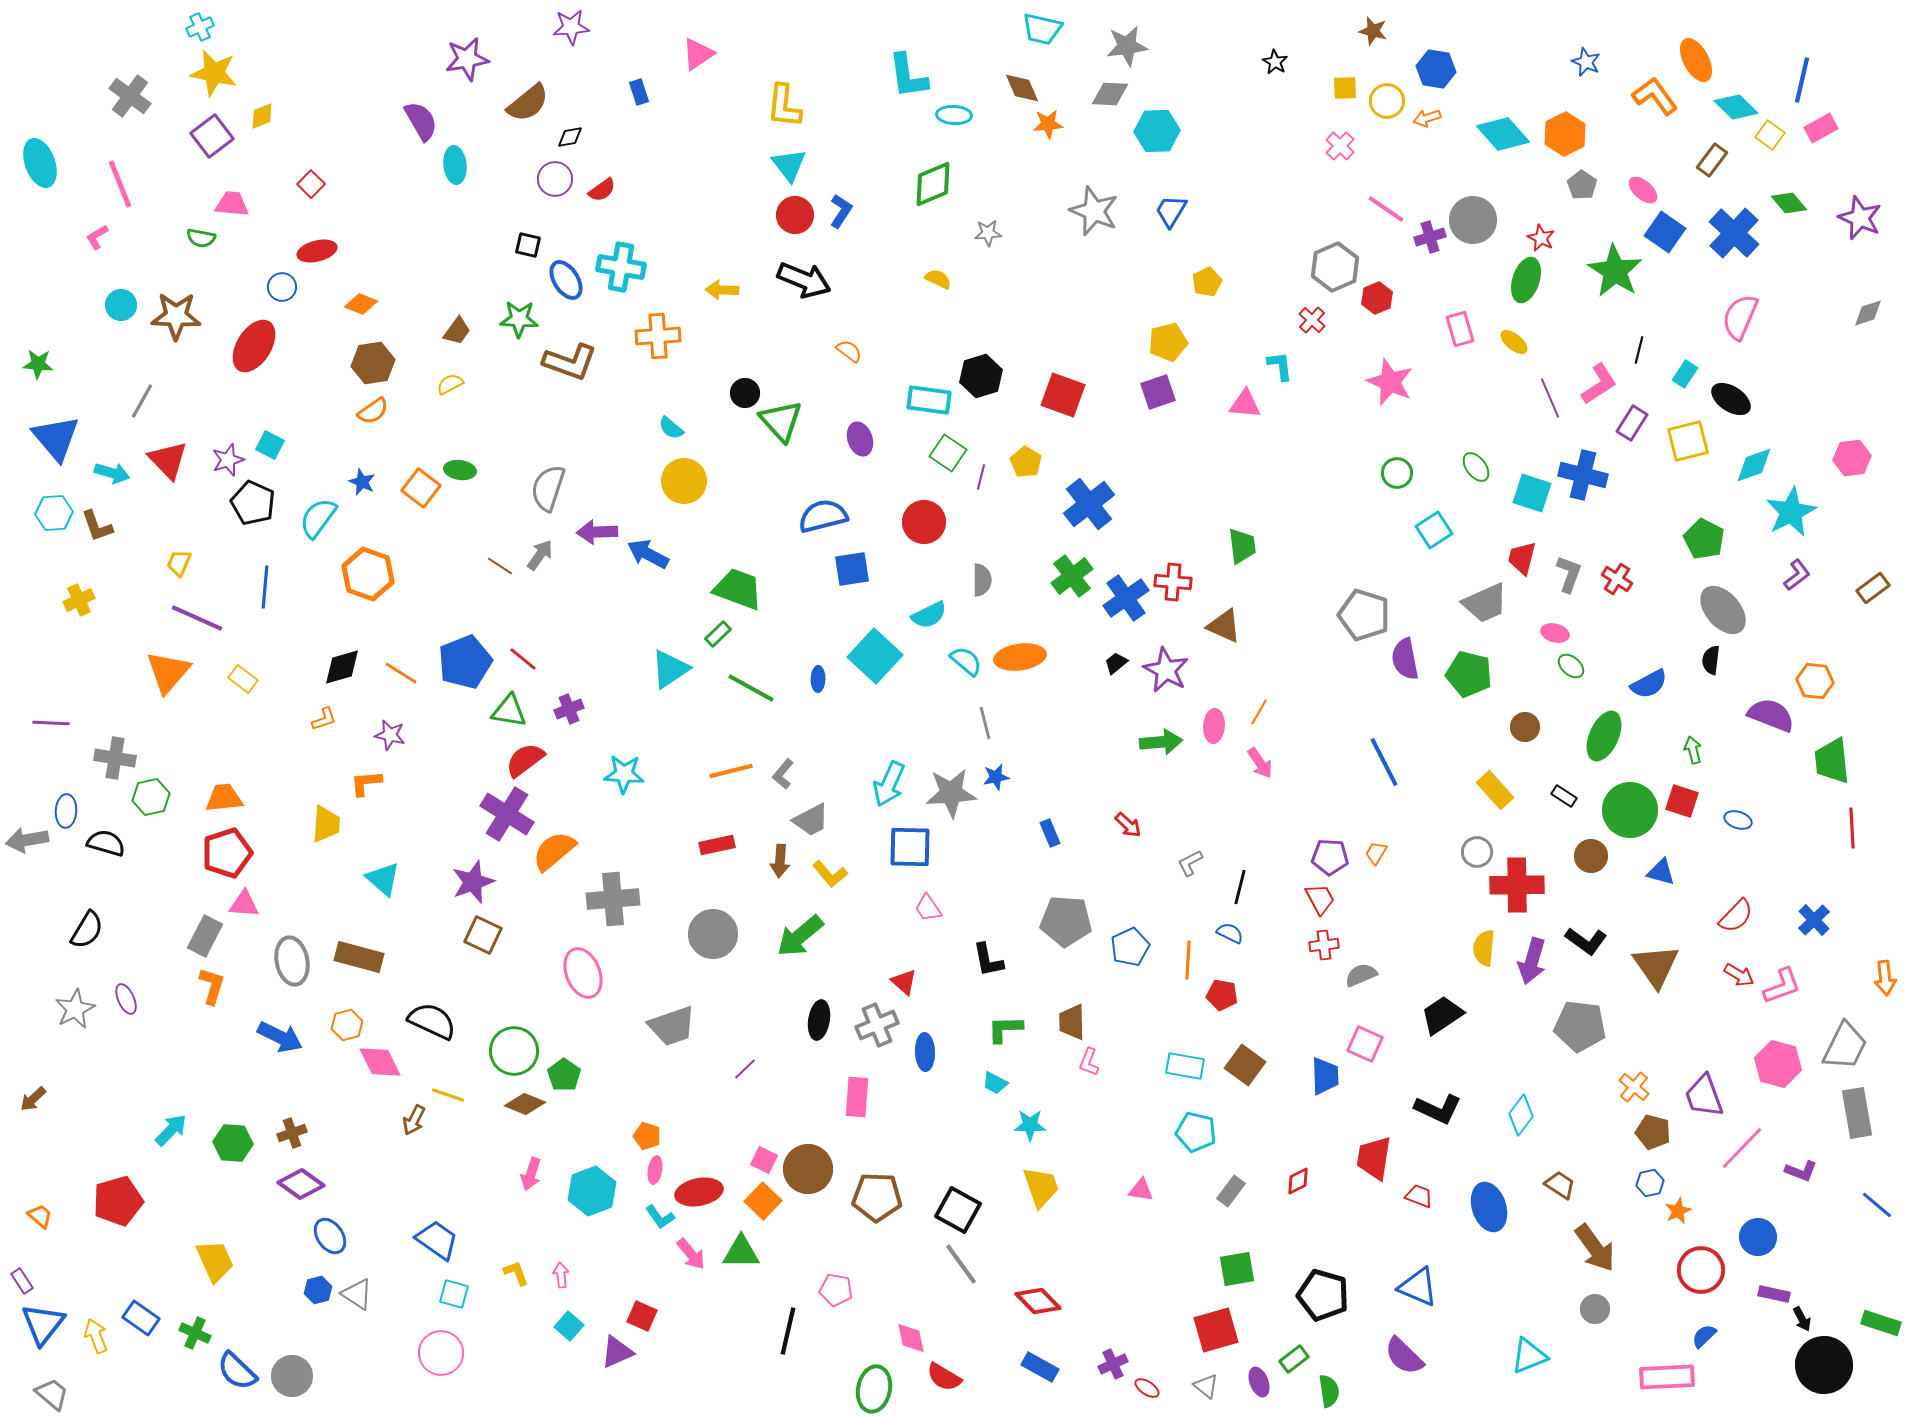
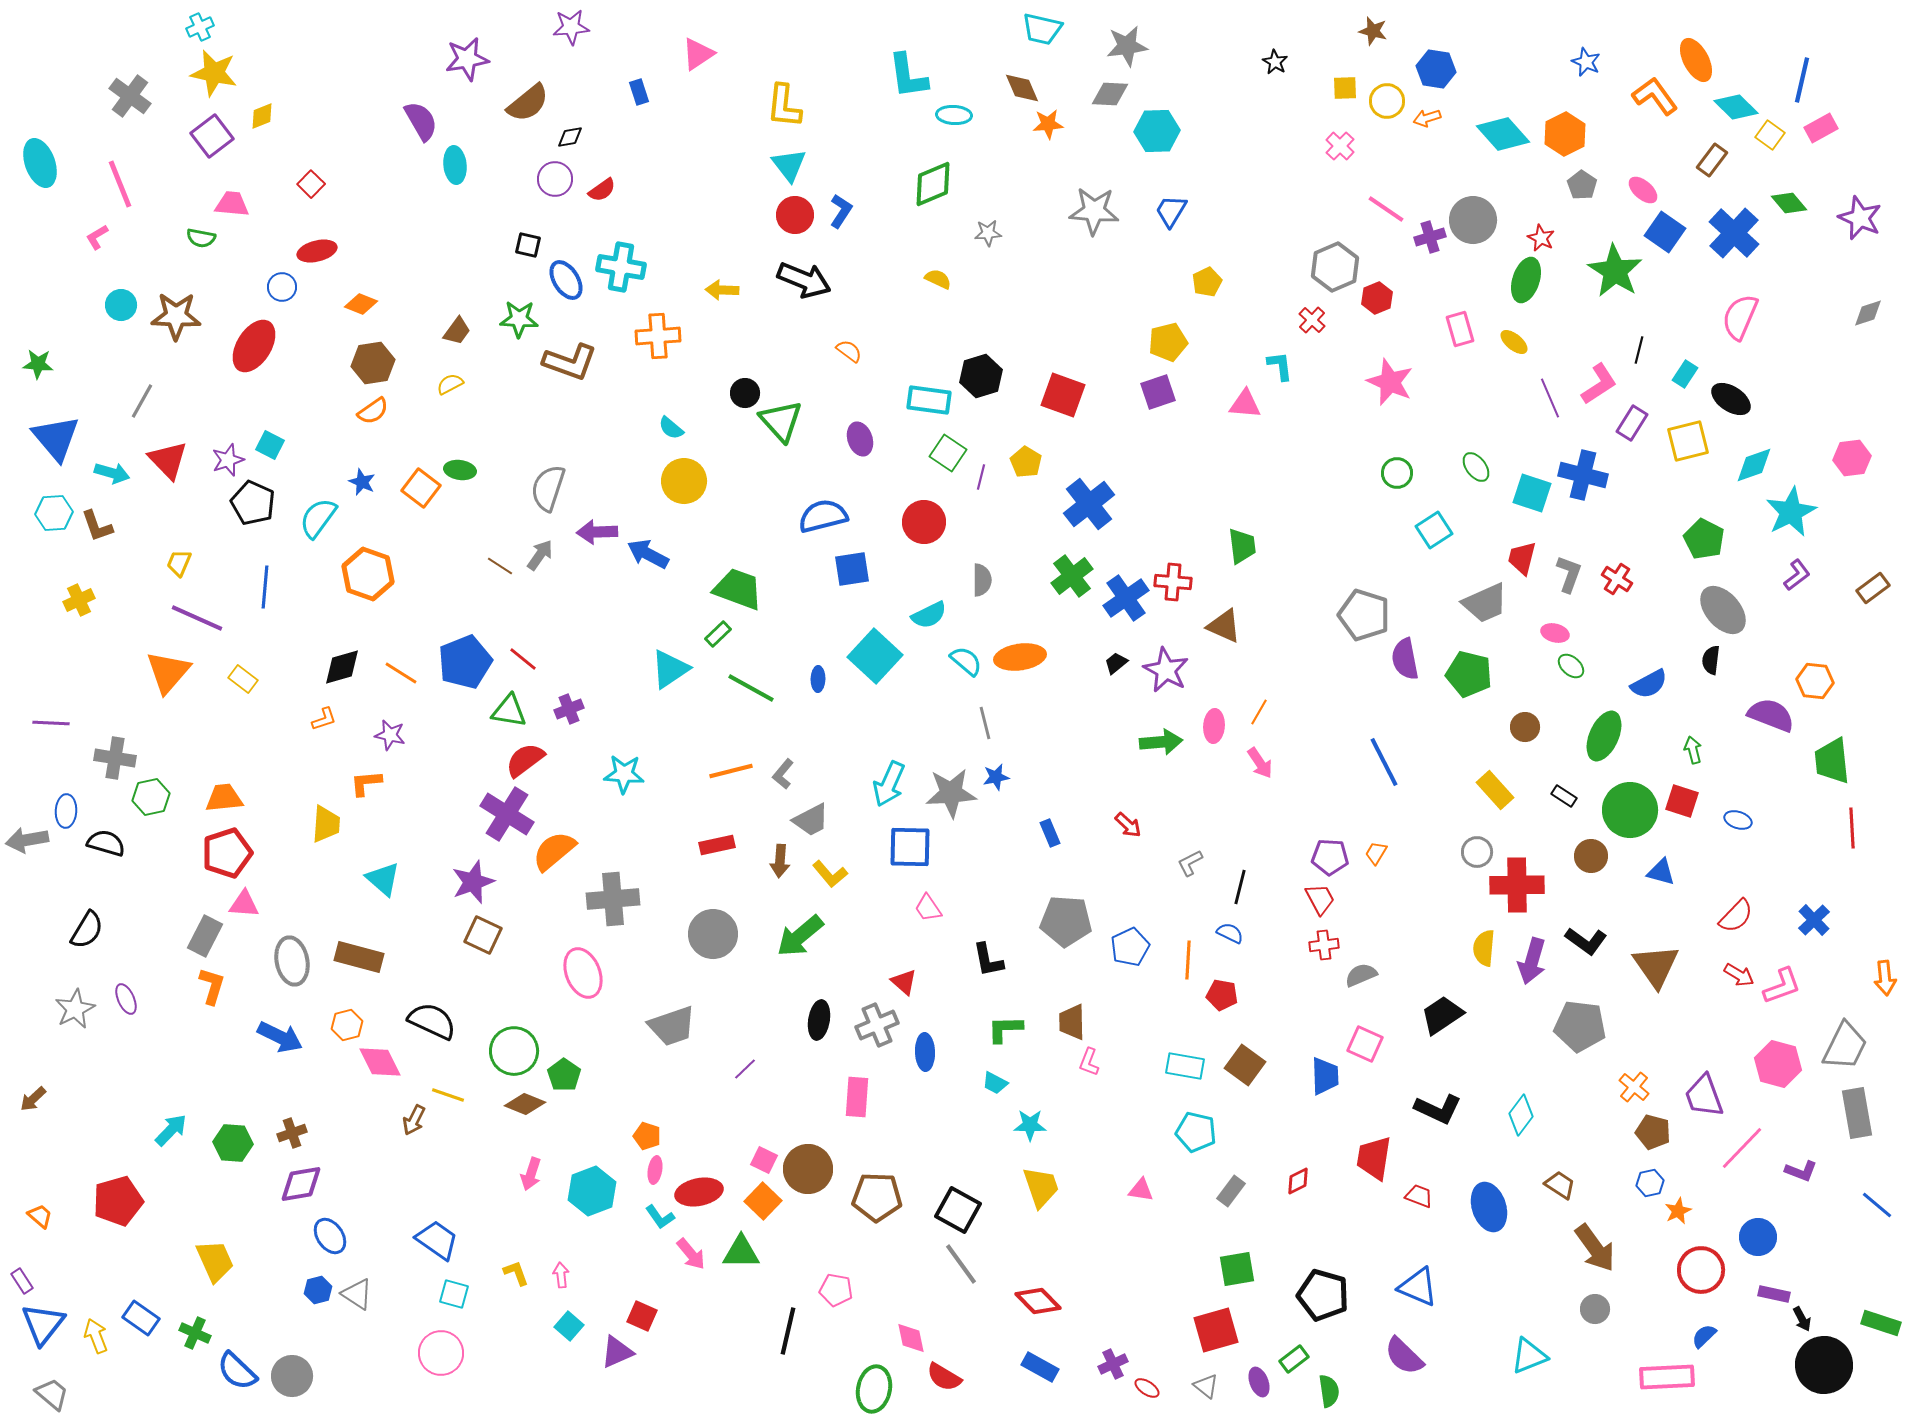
gray star at (1094, 211): rotated 18 degrees counterclockwise
purple diamond at (301, 1184): rotated 45 degrees counterclockwise
